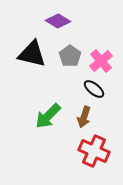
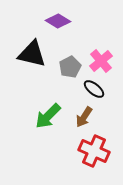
gray pentagon: moved 11 px down; rotated 10 degrees clockwise
brown arrow: rotated 15 degrees clockwise
